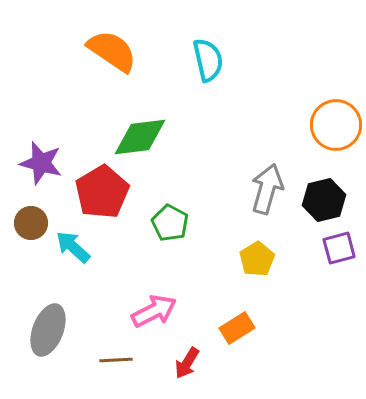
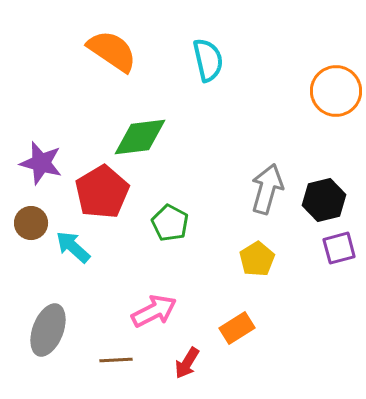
orange circle: moved 34 px up
